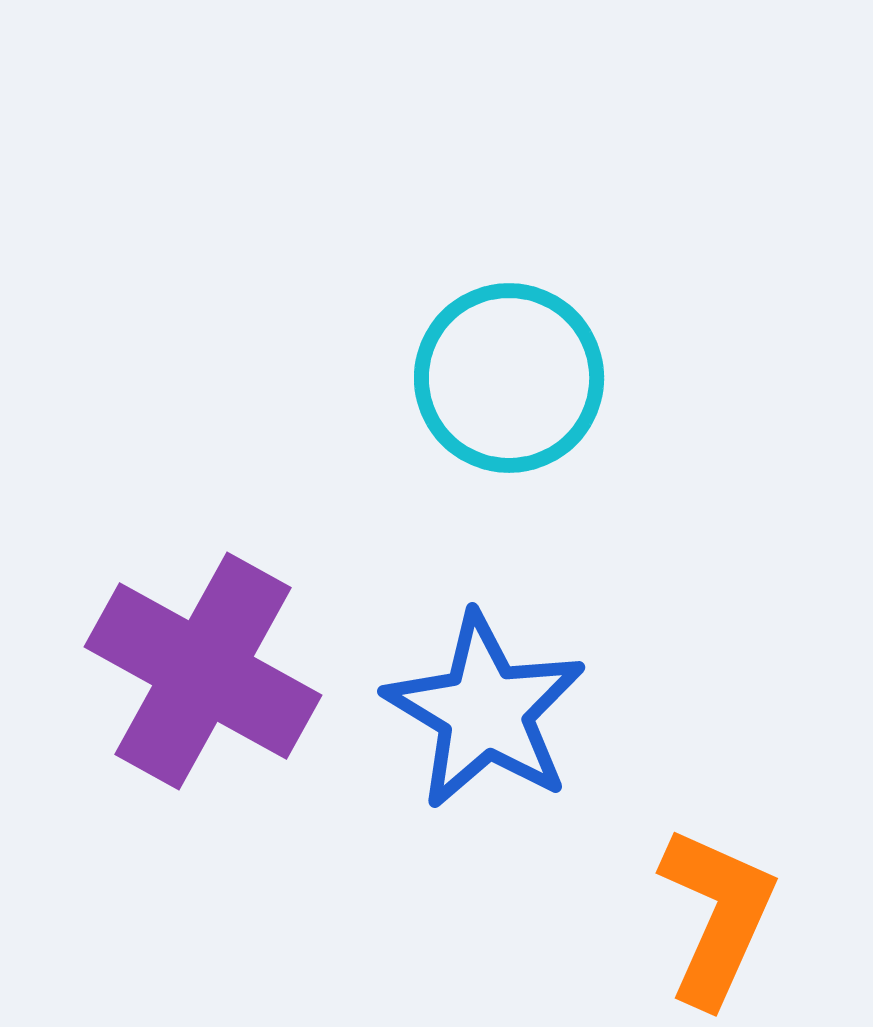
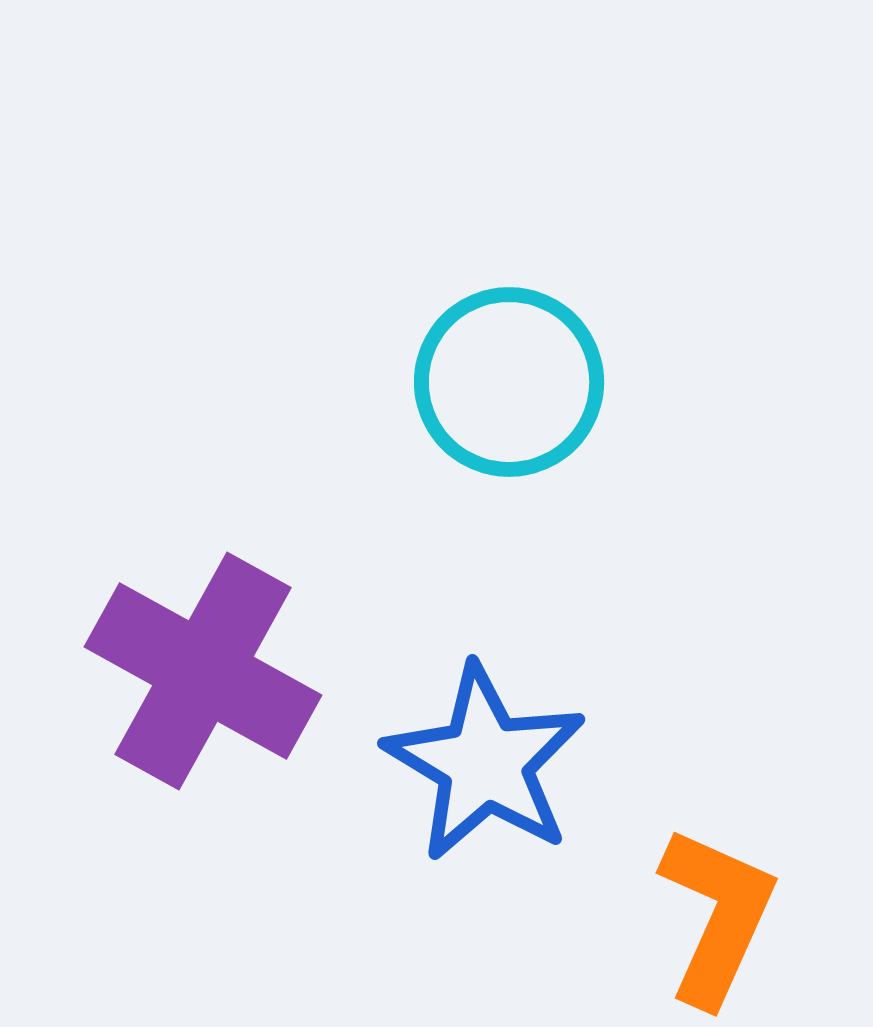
cyan circle: moved 4 px down
blue star: moved 52 px down
